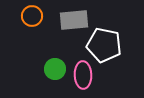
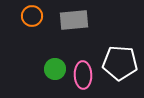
white pentagon: moved 16 px right, 18 px down; rotated 8 degrees counterclockwise
